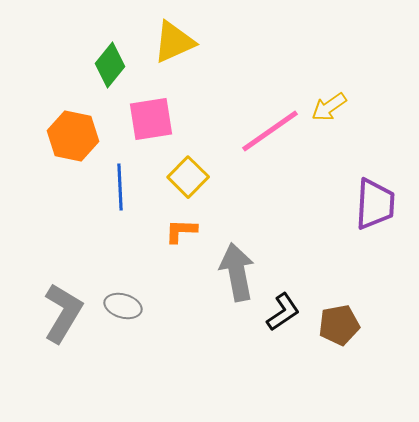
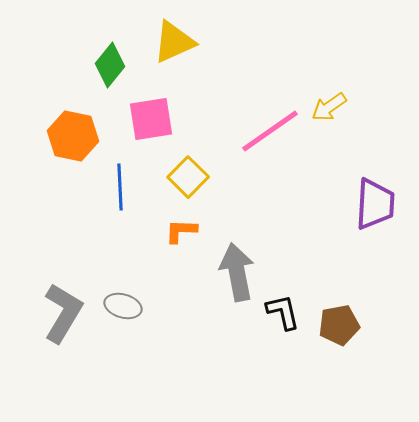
black L-shape: rotated 69 degrees counterclockwise
